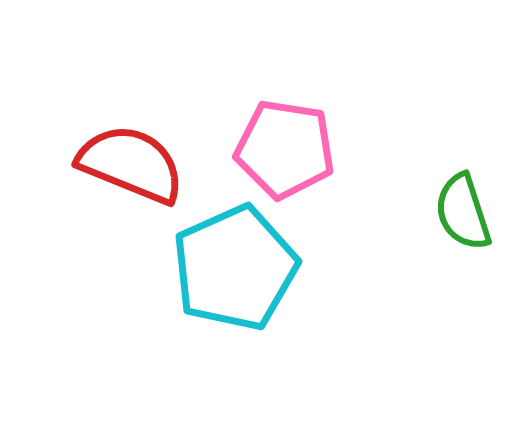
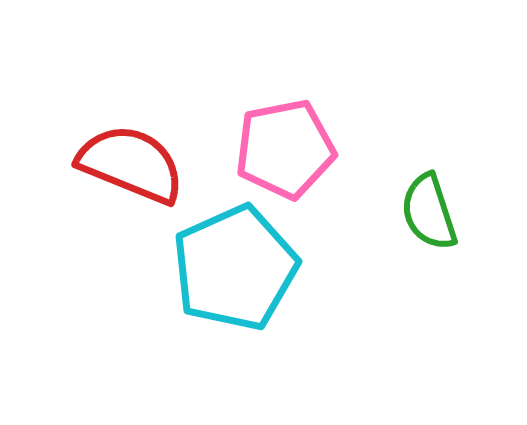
pink pentagon: rotated 20 degrees counterclockwise
green semicircle: moved 34 px left
